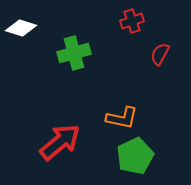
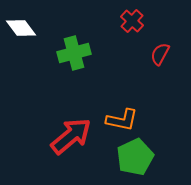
red cross: rotated 30 degrees counterclockwise
white diamond: rotated 36 degrees clockwise
orange L-shape: moved 2 px down
red arrow: moved 11 px right, 6 px up
green pentagon: moved 1 px down
